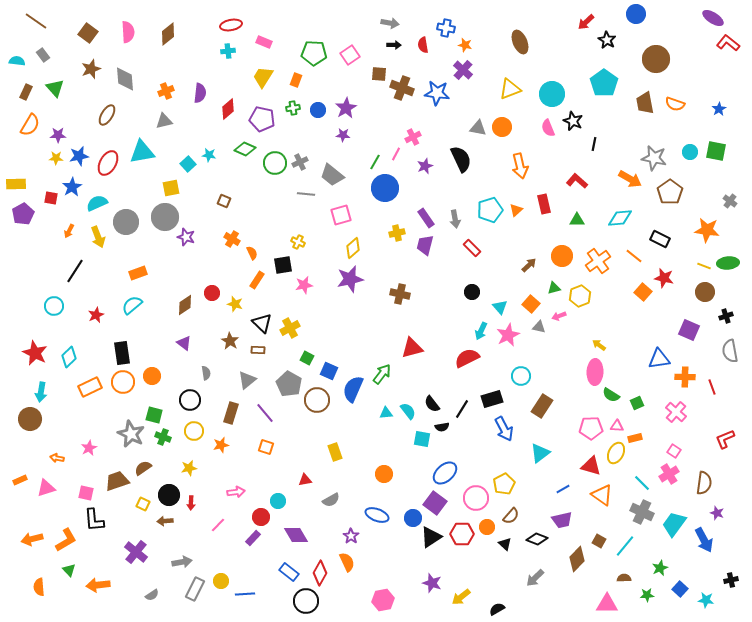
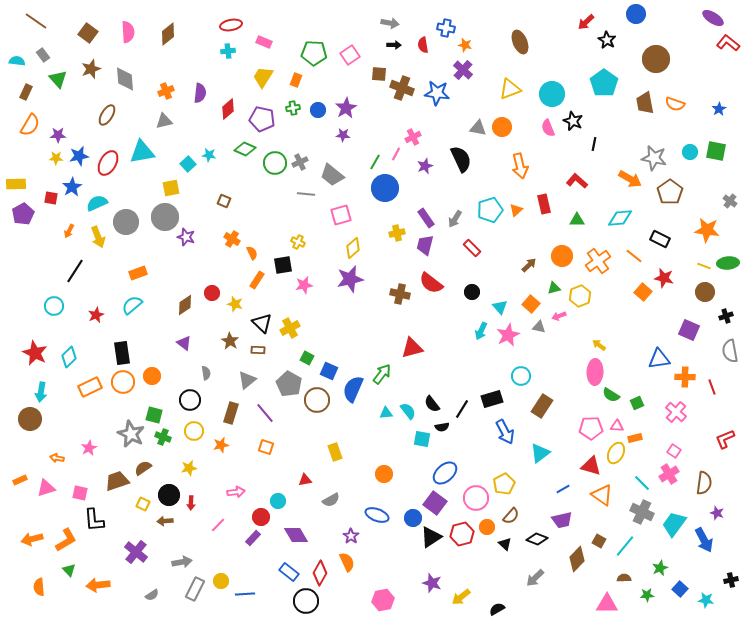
green triangle at (55, 88): moved 3 px right, 9 px up
gray arrow at (455, 219): rotated 42 degrees clockwise
red semicircle at (467, 358): moved 36 px left, 75 px up; rotated 115 degrees counterclockwise
blue arrow at (504, 429): moved 1 px right, 3 px down
pink square at (86, 493): moved 6 px left
red hexagon at (462, 534): rotated 15 degrees counterclockwise
